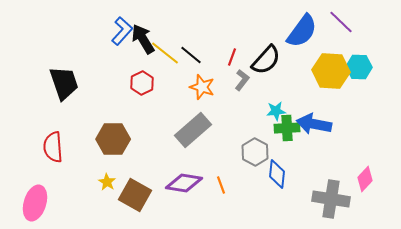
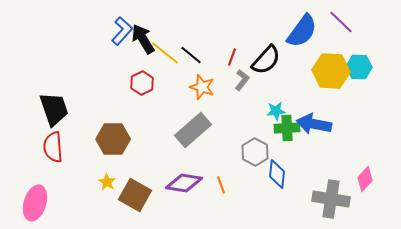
black trapezoid: moved 10 px left, 26 px down
